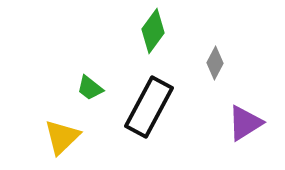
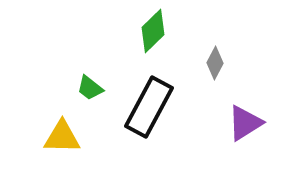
green diamond: rotated 9 degrees clockwise
yellow triangle: rotated 45 degrees clockwise
